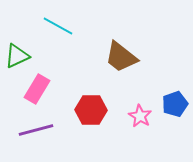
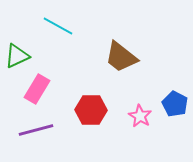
blue pentagon: rotated 25 degrees counterclockwise
